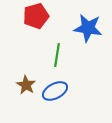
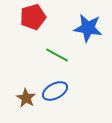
red pentagon: moved 3 px left, 1 px down
green line: rotated 70 degrees counterclockwise
brown star: moved 13 px down
